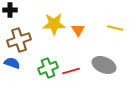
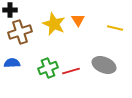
yellow star: rotated 25 degrees clockwise
orange triangle: moved 10 px up
brown cross: moved 1 px right, 8 px up
blue semicircle: rotated 21 degrees counterclockwise
